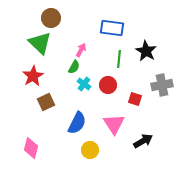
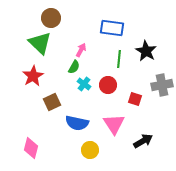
brown square: moved 6 px right
blue semicircle: rotated 75 degrees clockwise
